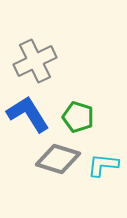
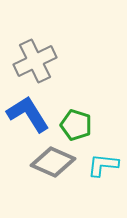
green pentagon: moved 2 px left, 8 px down
gray diamond: moved 5 px left, 3 px down; rotated 6 degrees clockwise
